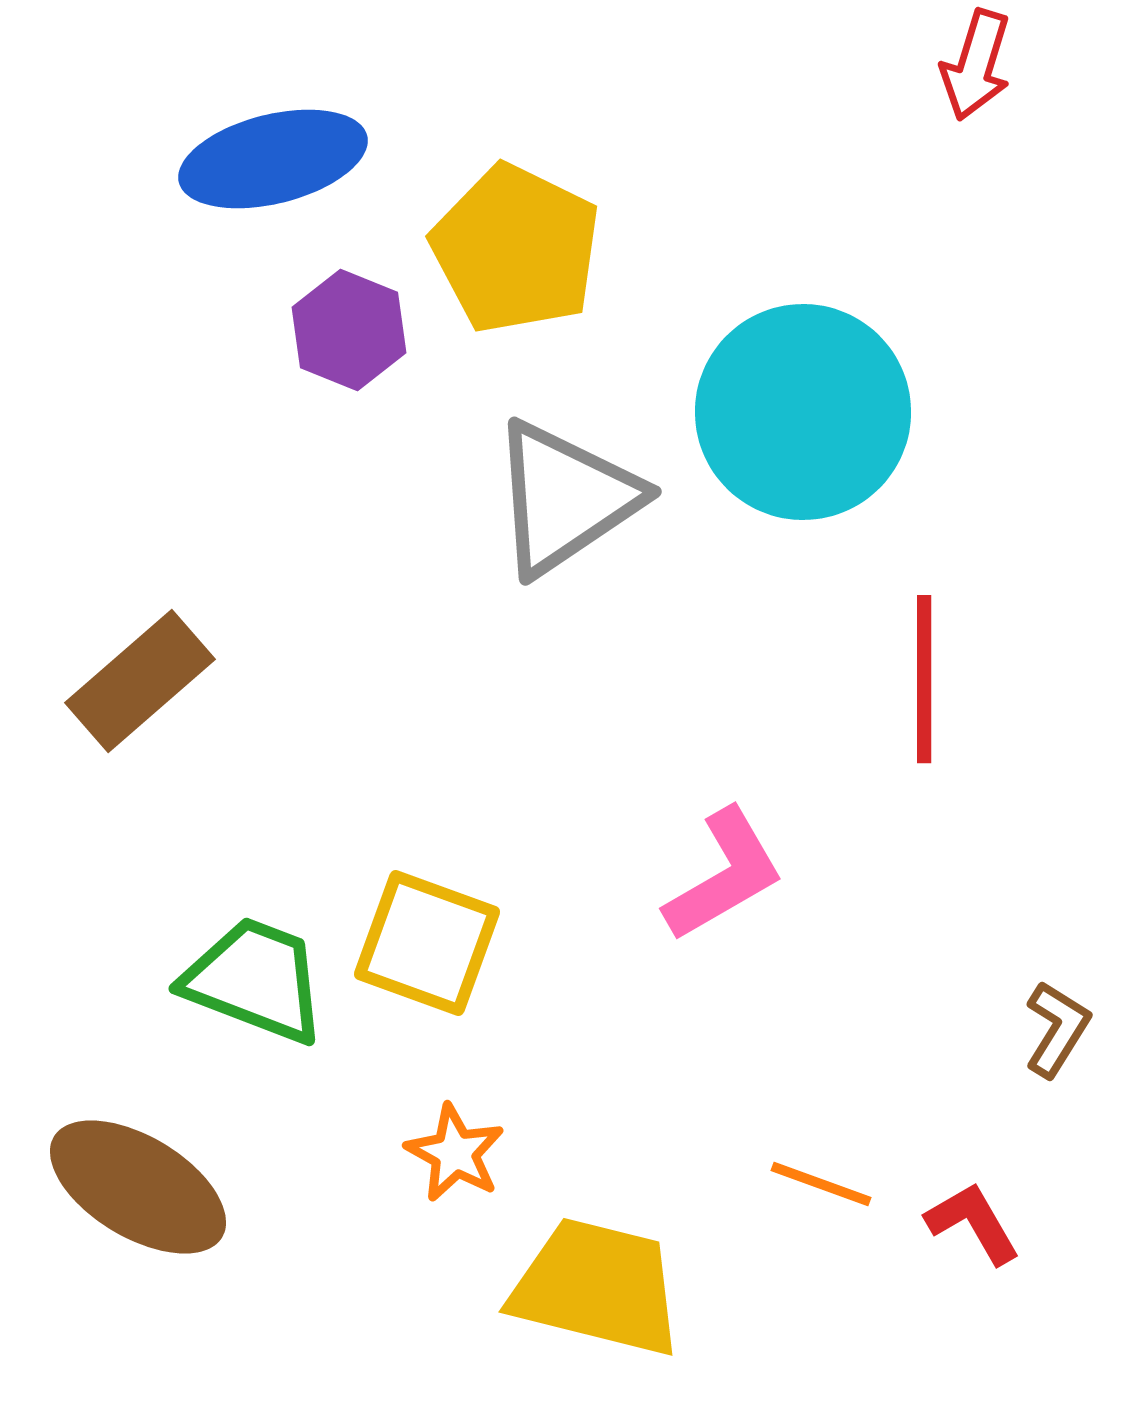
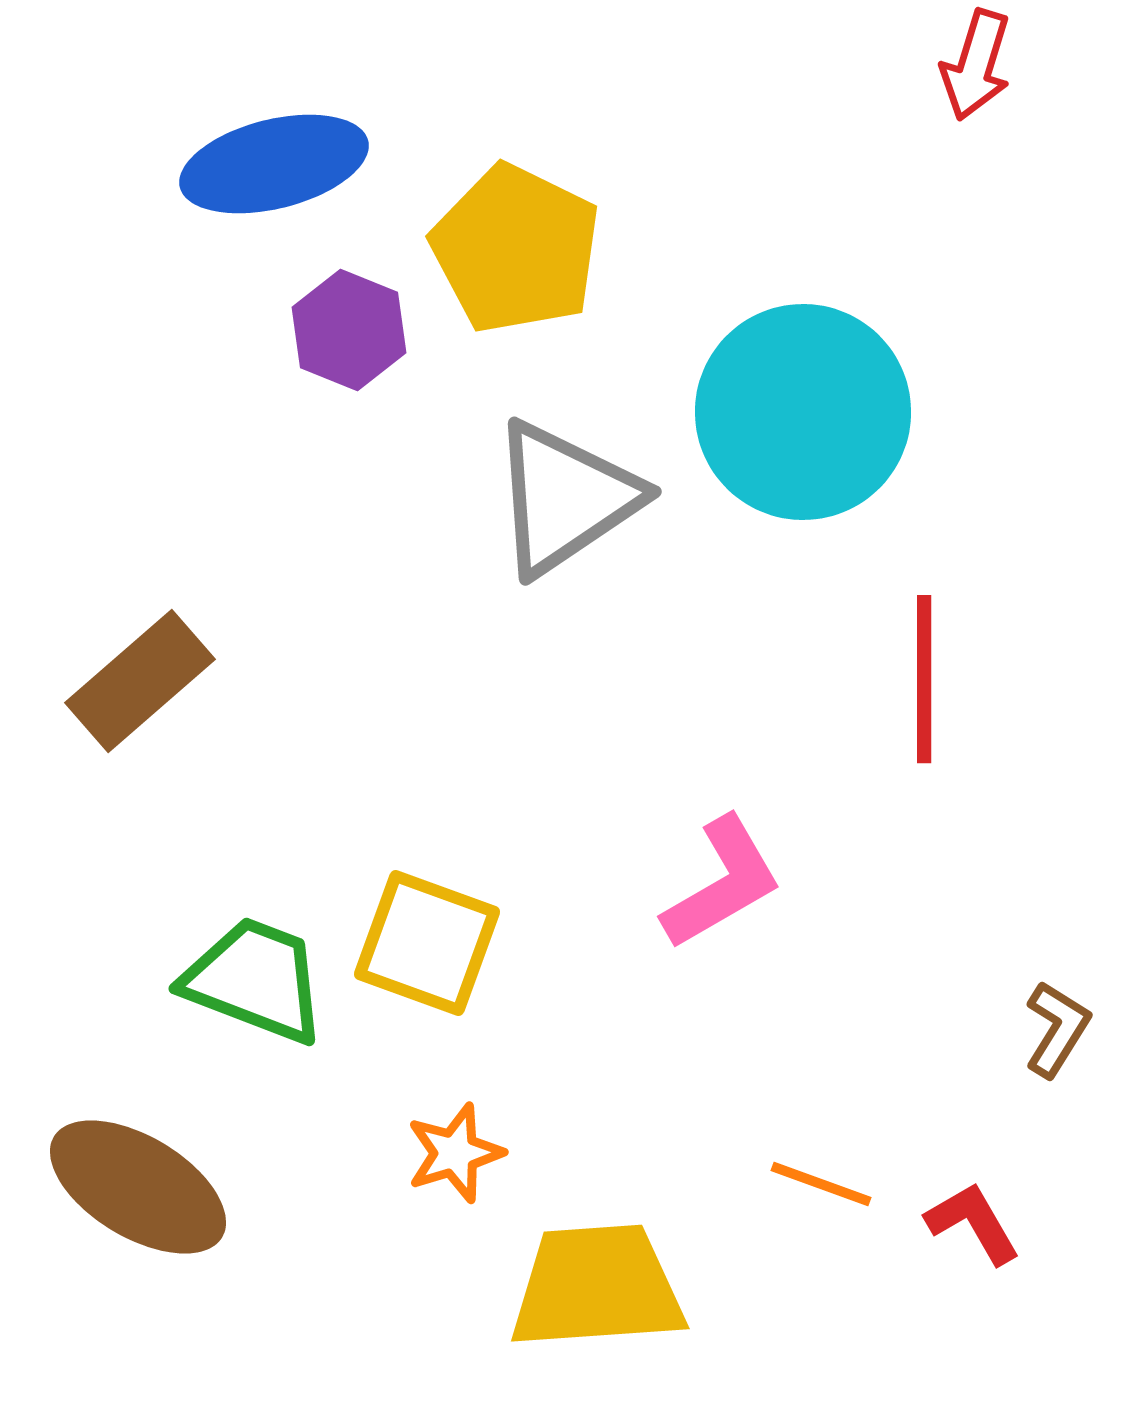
blue ellipse: moved 1 px right, 5 px down
pink L-shape: moved 2 px left, 8 px down
orange star: rotated 26 degrees clockwise
yellow trapezoid: rotated 18 degrees counterclockwise
